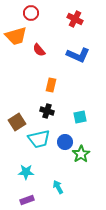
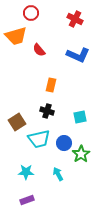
blue circle: moved 1 px left, 1 px down
cyan arrow: moved 13 px up
